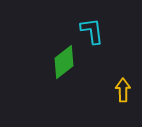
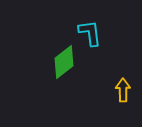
cyan L-shape: moved 2 px left, 2 px down
